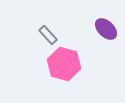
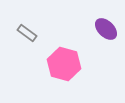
gray rectangle: moved 21 px left, 2 px up; rotated 12 degrees counterclockwise
